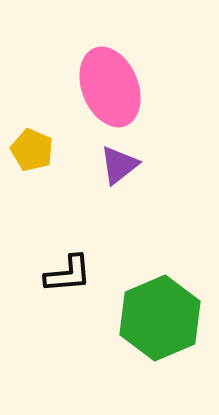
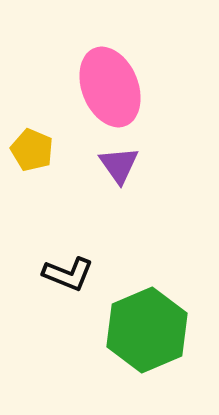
purple triangle: rotated 27 degrees counterclockwise
black L-shape: rotated 27 degrees clockwise
green hexagon: moved 13 px left, 12 px down
